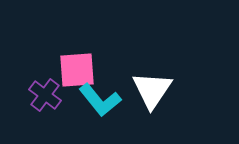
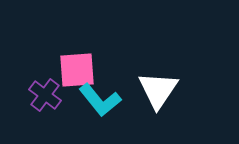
white triangle: moved 6 px right
